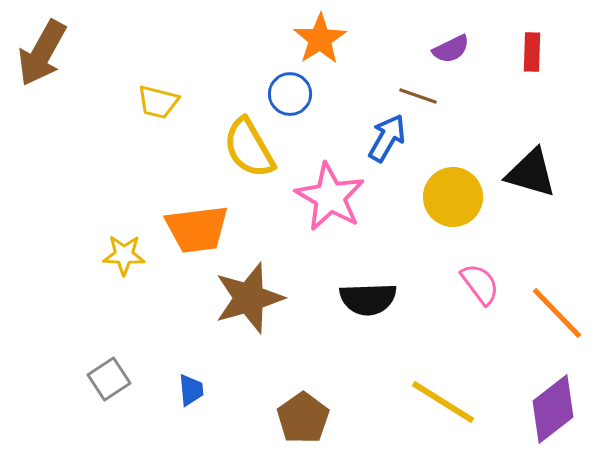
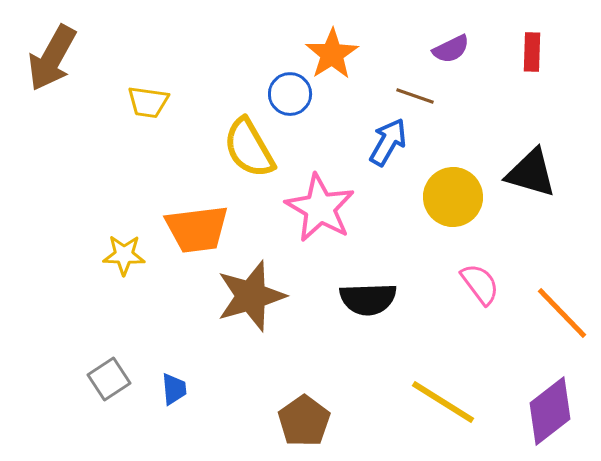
orange star: moved 12 px right, 15 px down
brown arrow: moved 10 px right, 5 px down
brown line: moved 3 px left
yellow trapezoid: moved 10 px left; rotated 6 degrees counterclockwise
blue arrow: moved 1 px right, 4 px down
pink star: moved 10 px left, 11 px down
brown star: moved 2 px right, 2 px up
orange line: moved 5 px right
blue trapezoid: moved 17 px left, 1 px up
purple diamond: moved 3 px left, 2 px down
brown pentagon: moved 1 px right, 3 px down
